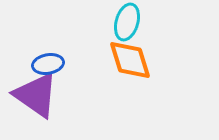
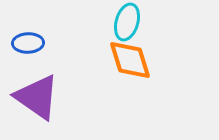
blue ellipse: moved 20 px left, 21 px up; rotated 8 degrees clockwise
purple triangle: moved 1 px right, 2 px down
